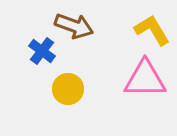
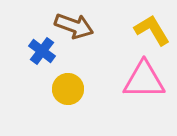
pink triangle: moved 1 px left, 1 px down
